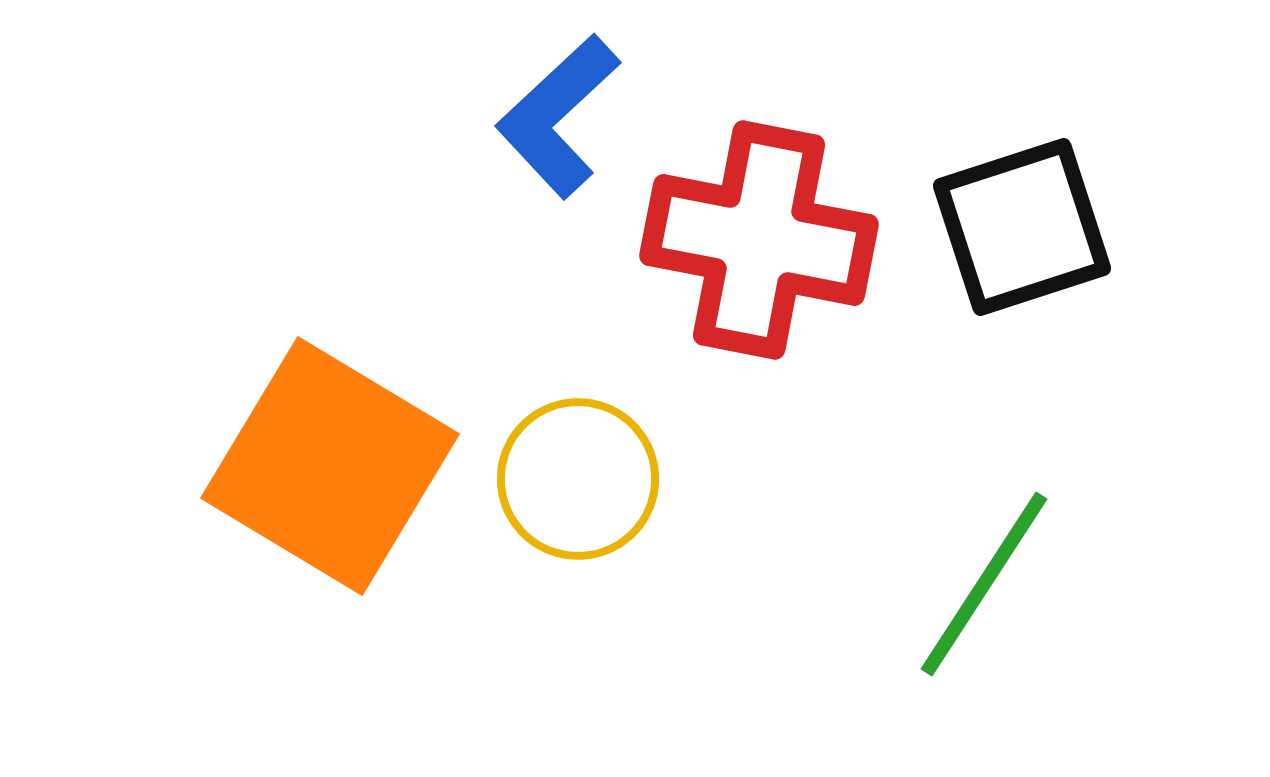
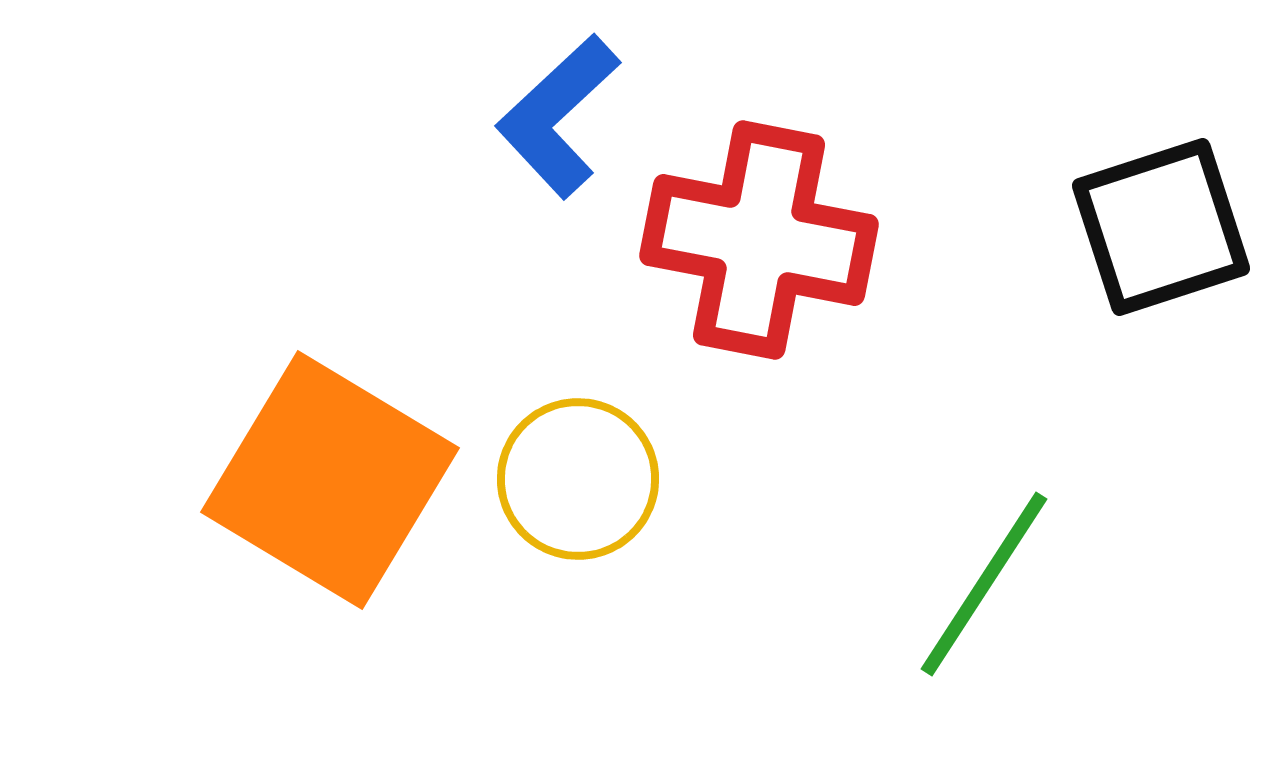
black square: moved 139 px right
orange square: moved 14 px down
